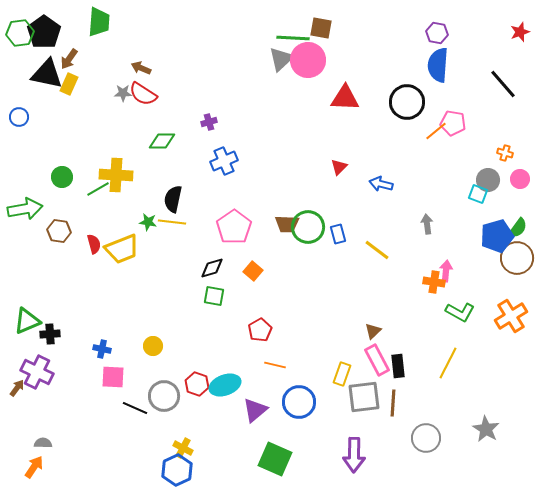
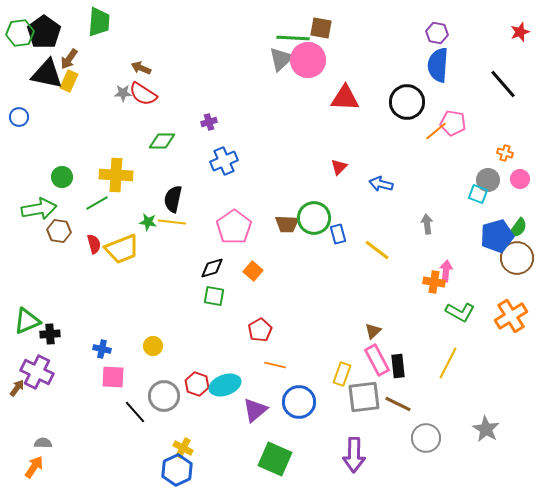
yellow rectangle at (69, 84): moved 3 px up
green line at (98, 189): moved 1 px left, 14 px down
green arrow at (25, 209): moved 14 px right
green circle at (308, 227): moved 6 px right, 9 px up
brown line at (393, 403): moved 5 px right, 1 px down; rotated 68 degrees counterclockwise
black line at (135, 408): moved 4 px down; rotated 25 degrees clockwise
